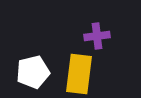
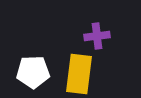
white pentagon: rotated 12 degrees clockwise
